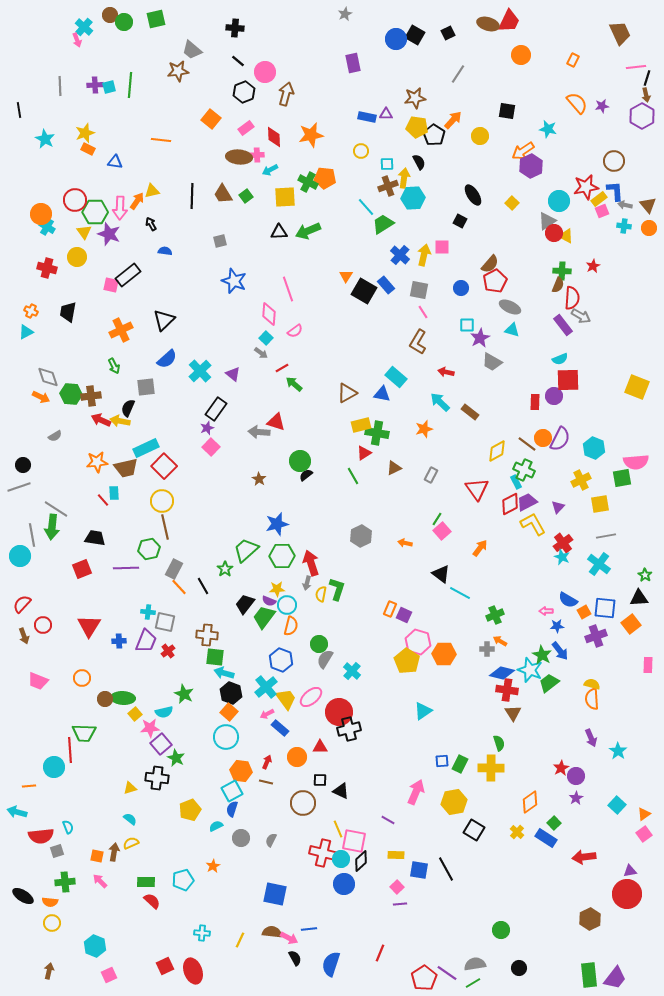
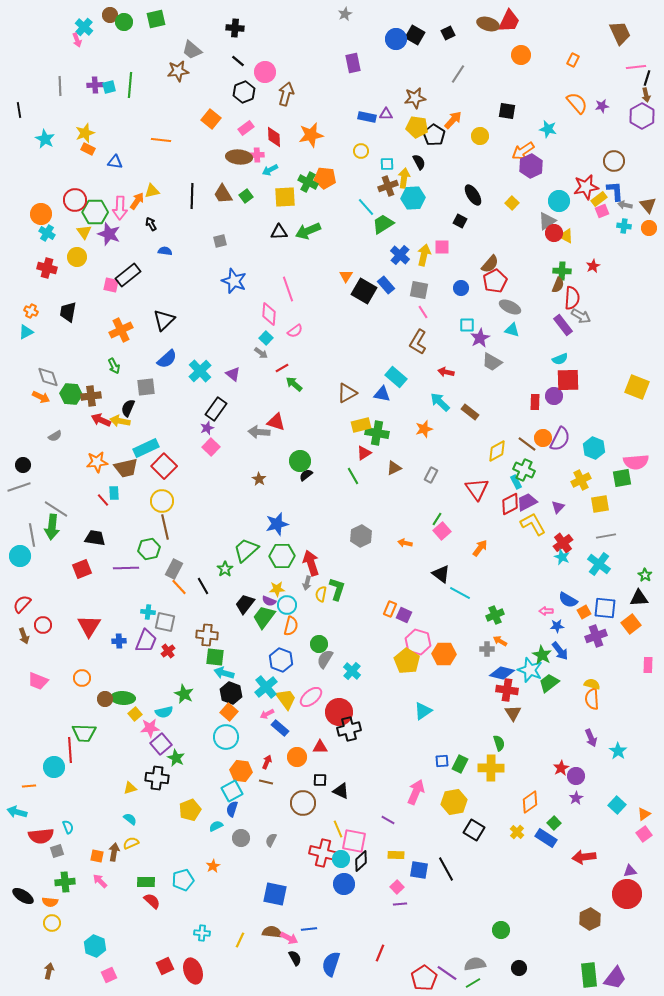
cyan cross at (47, 227): moved 6 px down
